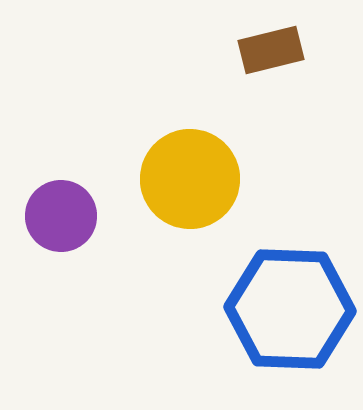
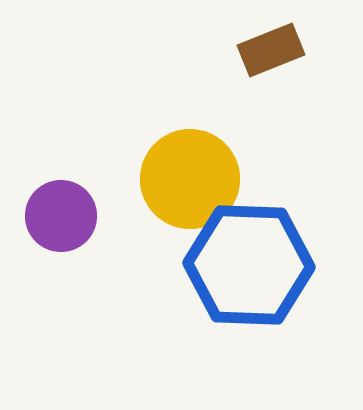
brown rectangle: rotated 8 degrees counterclockwise
blue hexagon: moved 41 px left, 44 px up
